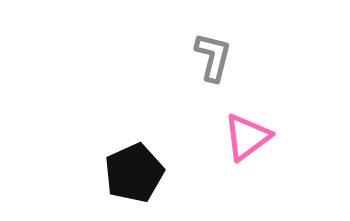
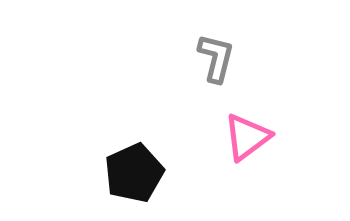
gray L-shape: moved 3 px right, 1 px down
